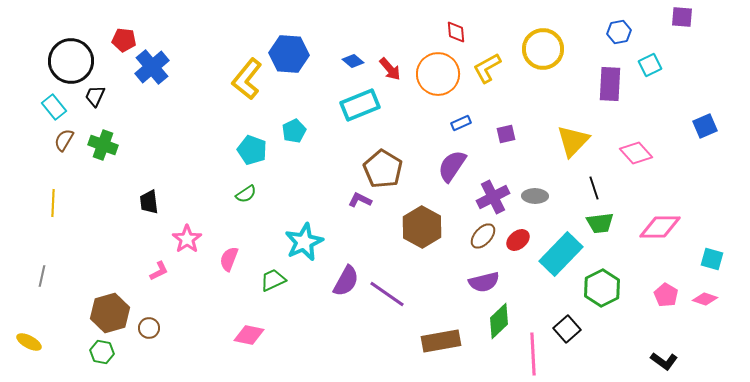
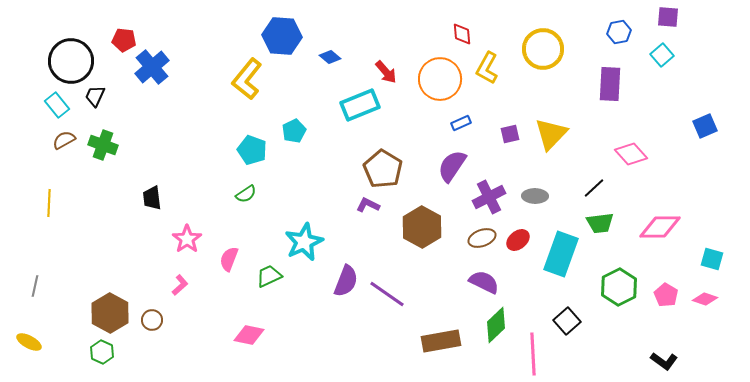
purple square at (682, 17): moved 14 px left
red diamond at (456, 32): moved 6 px right, 2 px down
blue hexagon at (289, 54): moved 7 px left, 18 px up
blue diamond at (353, 61): moved 23 px left, 4 px up
cyan square at (650, 65): moved 12 px right, 10 px up; rotated 15 degrees counterclockwise
yellow L-shape at (487, 68): rotated 32 degrees counterclockwise
red arrow at (390, 69): moved 4 px left, 3 px down
orange circle at (438, 74): moved 2 px right, 5 px down
cyan rectangle at (54, 107): moved 3 px right, 2 px up
purple square at (506, 134): moved 4 px right
brown semicircle at (64, 140): rotated 30 degrees clockwise
yellow triangle at (573, 141): moved 22 px left, 7 px up
pink diamond at (636, 153): moved 5 px left, 1 px down
black line at (594, 188): rotated 65 degrees clockwise
purple cross at (493, 197): moved 4 px left
purple L-shape at (360, 200): moved 8 px right, 5 px down
black trapezoid at (149, 202): moved 3 px right, 4 px up
yellow line at (53, 203): moved 4 px left
brown ellipse at (483, 236): moved 1 px left, 2 px down; rotated 28 degrees clockwise
cyan rectangle at (561, 254): rotated 24 degrees counterclockwise
pink L-shape at (159, 271): moved 21 px right, 14 px down; rotated 15 degrees counterclockwise
gray line at (42, 276): moved 7 px left, 10 px down
green trapezoid at (273, 280): moved 4 px left, 4 px up
purple semicircle at (346, 281): rotated 8 degrees counterclockwise
purple semicircle at (484, 282): rotated 140 degrees counterclockwise
green hexagon at (602, 288): moved 17 px right, 1 px up
brown hexagon at (110, 313): rotated 15 degrees counterclockwise
green diamond at (499, 321): moved 3 px left, 4 px down
brown circle at (149, 328): moved 3 px right, 8 px up
black square at (567, 329): moved 8 px up
green hexagon at (102, 352): rotated 15 degrees clockwise
